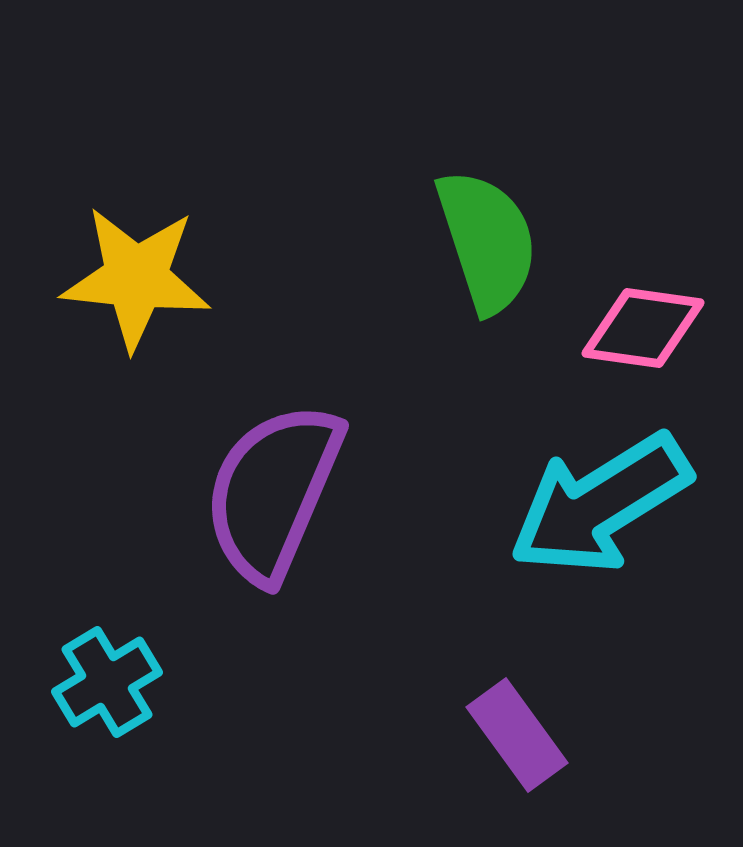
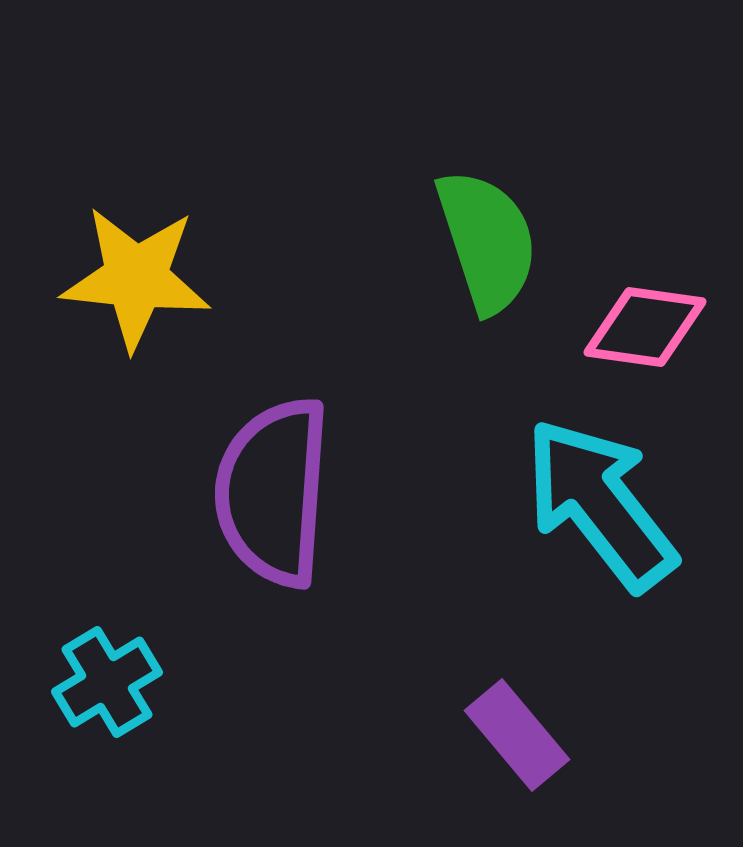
pink diamond: moved 2 px right, 1 px up
purple semicircle: rotated 19 degrees counterclockwise
cyan arrow: rotated 84 degrees clockwise
purple rectangle: rotated 4 degrees counterclockwise
